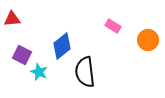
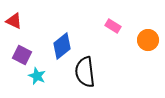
red triangle: moved 2 px right, 2 px down; rotated 30 degrees clockwise
cyan star: moved 2 px left, 4 px down
